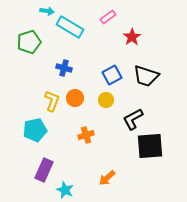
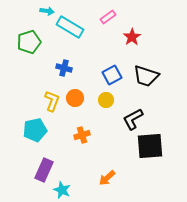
orange cross: moved 4 px left
cyan star: moved 3 px left
